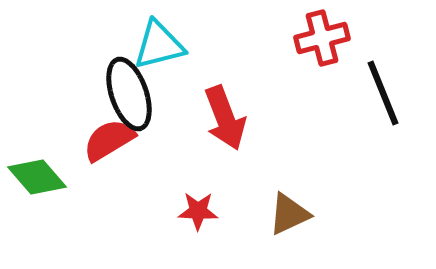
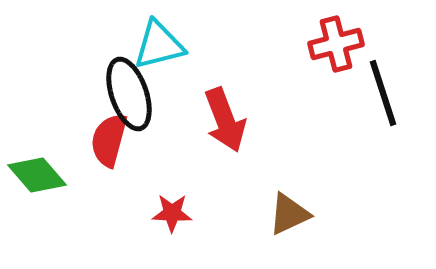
red cross: moved 14 px right, 6 px down
black line: rotated 4 degrees clockwise
red arrow: moved 2 px down
red semicircle: rotated 44 degrees counterclockwise
green diamond: moved 2 px up
red star: moved 26 px left, 2 px down
